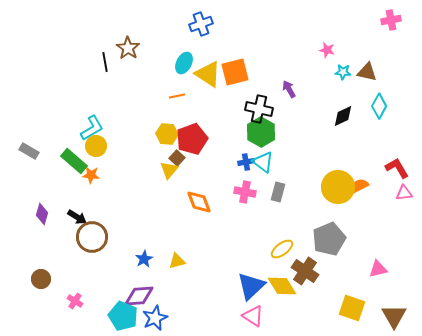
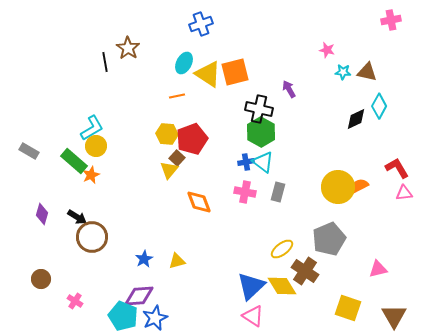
black diamond at (343, 116): moved 13 px right, 3 px down
orange star at (91, 175): rotated 30 degrees counterclockwise
yellow square at (352, 308): moved 4 px left
